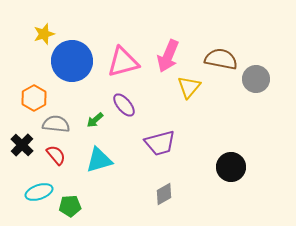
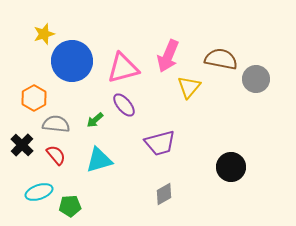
pink triangle: moved 6 px down
